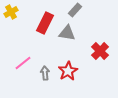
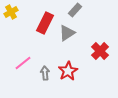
gray triangle: rotated 42 degrees counterclockwise
